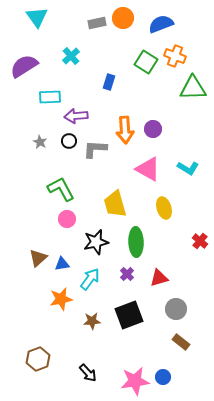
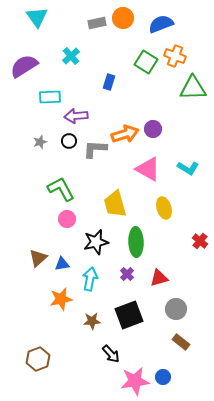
orange arrow: moved 4 px down; rotated 104 degrees counterclockwise
gray star: rotated 24 degrees clockwise
cyan arrow: rotated 25 degrees counterclockwise
black arrow: moved 23 px right, 19 px up
